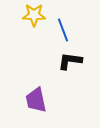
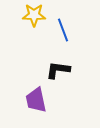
black L-shape: moved 12 px left, 9 px down
